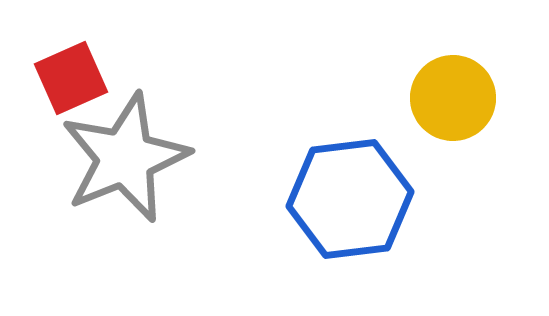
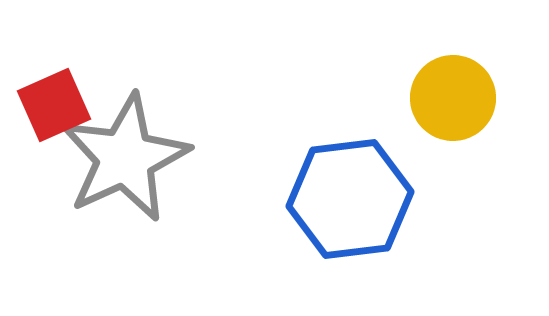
red square: moved 17 px left, 27 px down
gray star: rotated 3 degrees counterclockwise
